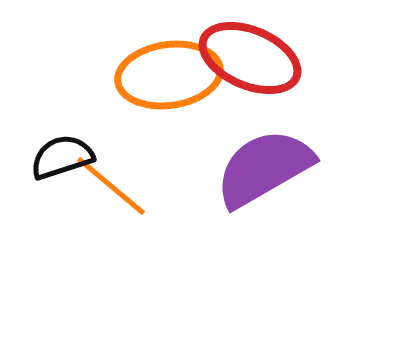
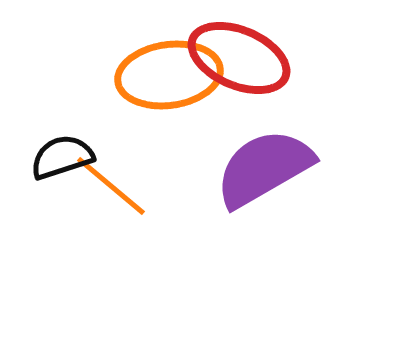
red ellipse: moved 11 px left
